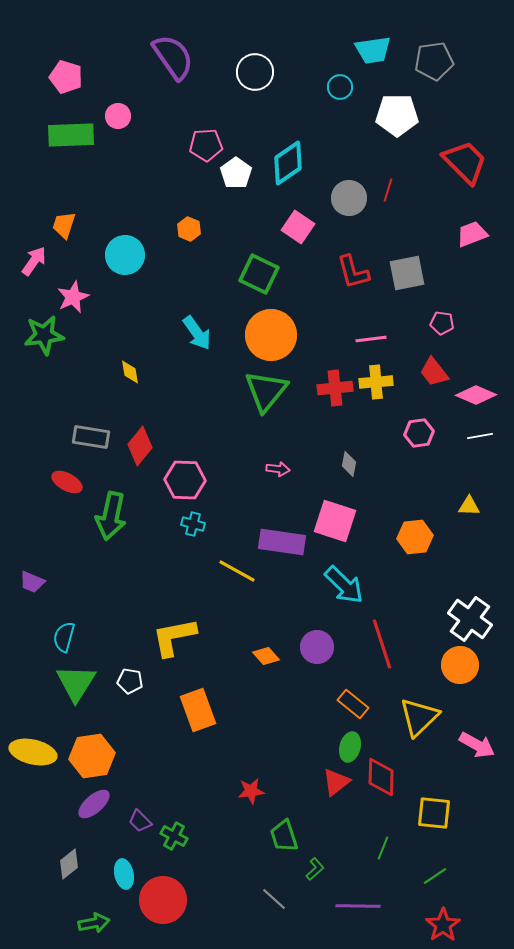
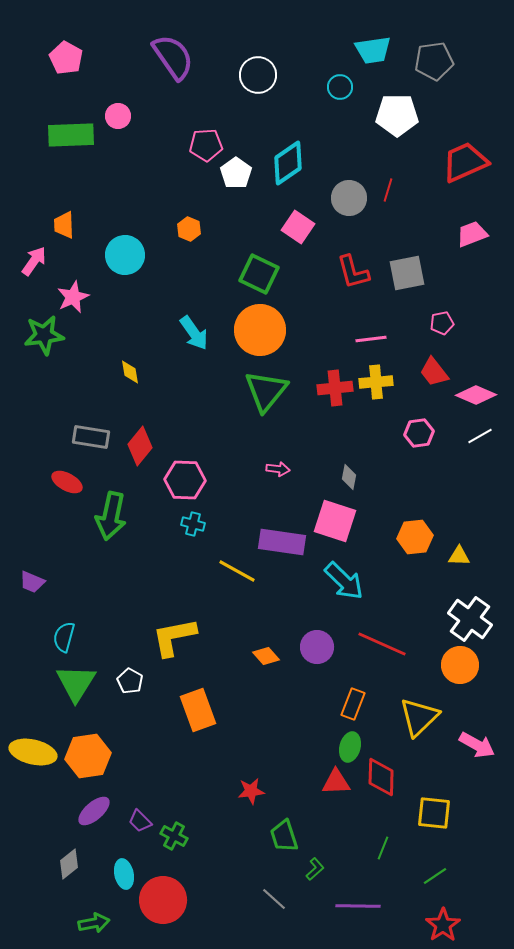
white circle at (255, 72): moved 3 px right, 3 px down
pink pentagon at (66, 77): moved 19 px up; rotated 12 degrees clockwise
red trapezoid at (465, 162): rotated 69 degrees counterclockwise
orange trapezoid at (64, 225): rotated 20 degrees counterclockwise
pink pentagon at (442, 323): rotated 20 degrees counterclockwise
cyan arrow at (197, 333): moved 3 px left
orange circle at (271, 335): moved 11 px left, 5 px up
white line at (480, 436): rotated 20 degrees counterclockwise
gray diamond at (349, 464): moved 13 px down
yellow triangle at (469, 506): moved 10 px left, 50 px down
cyan arrow at (344, 585): moved 4 px up
red line at (382, 644): rotated 48 degrees counterclockwise
white pentagon at (130, 681): rotated 20 degrees clockwise
orange rectangle at (353, 704): rotated 72 degrees clockwise
orange hexagon at (92, 756): moved 4 px left
red triangle at (336, 782): rotated 36 degrees clockwise
purple ellipse at (94, 804): moved 7 px down
